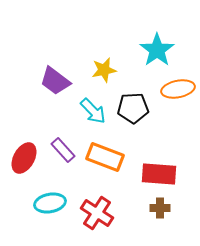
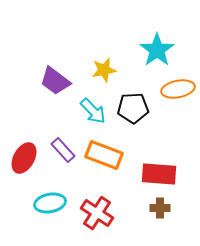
orange rectangle: moved 1 px left, 2 px up
